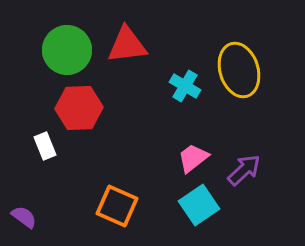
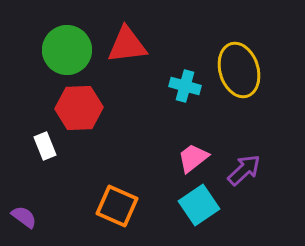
cyan cross: rotated 16 degrees counterclockwise
